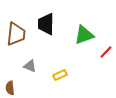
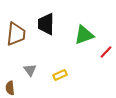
gray triangle: moved 4 px down; rotated 32 degrees clockwise
